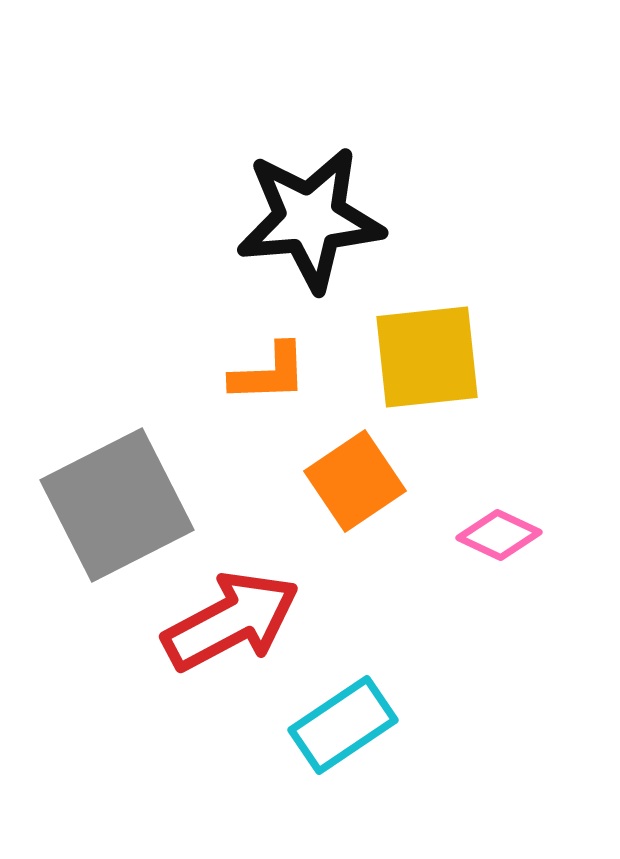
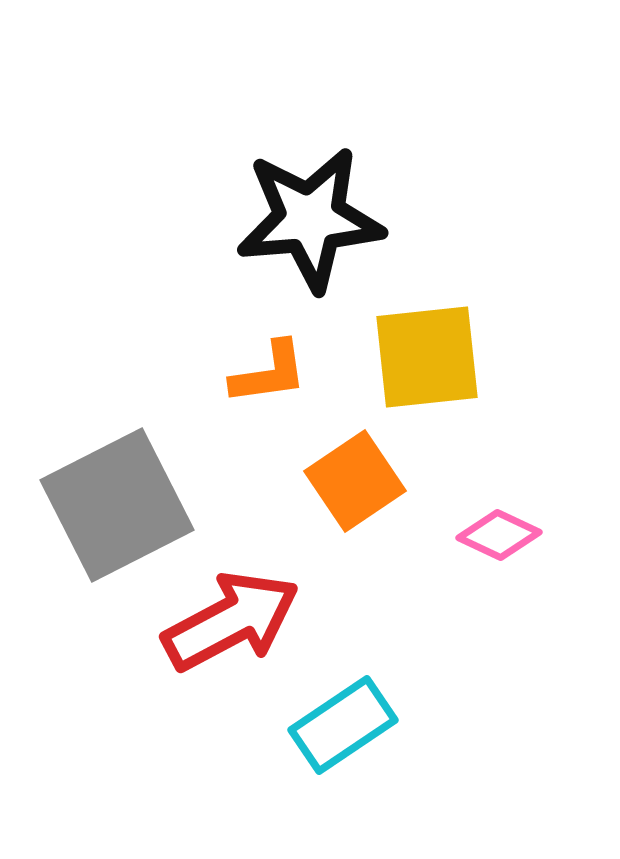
orange L-shape: rotated 6 degrees counterclockwise
